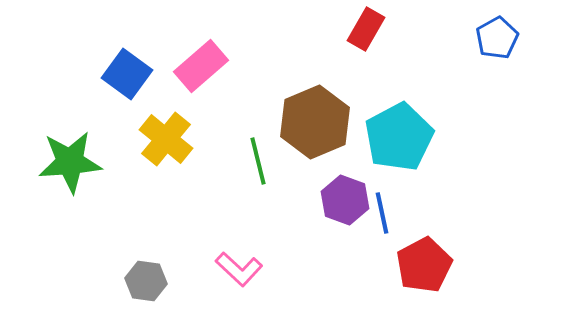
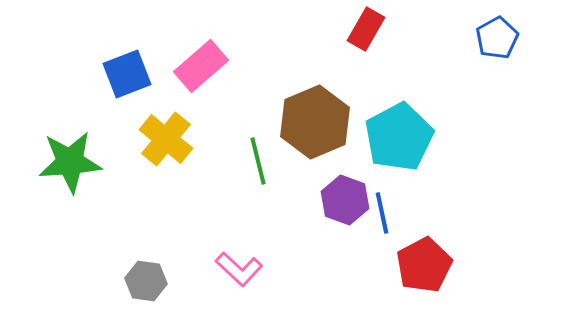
blue square: rotated 33 degrees clockwise
